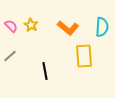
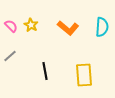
yellow rectangle: moved 19 px down
